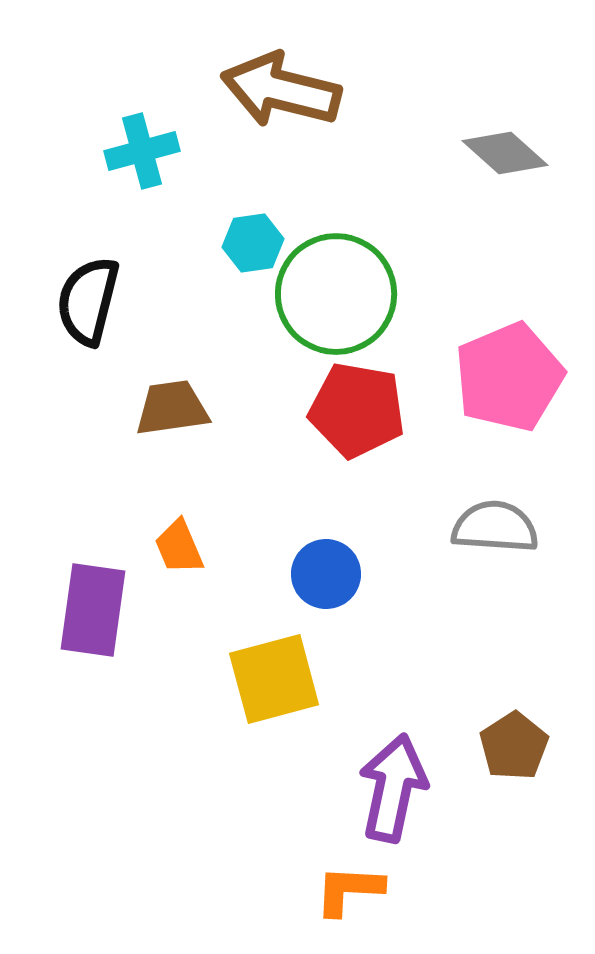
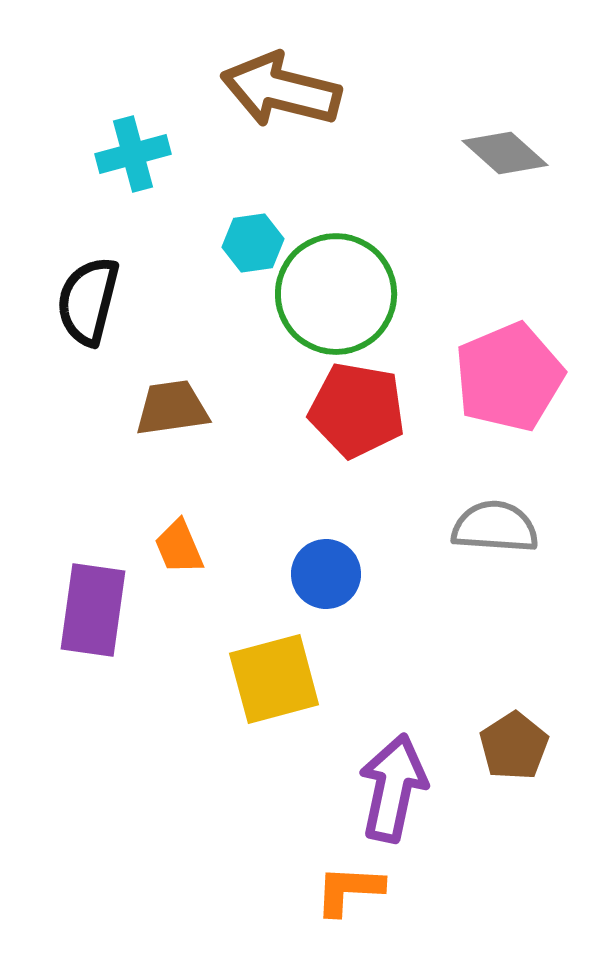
cyan cross: moved 9 px left, 3 px down
